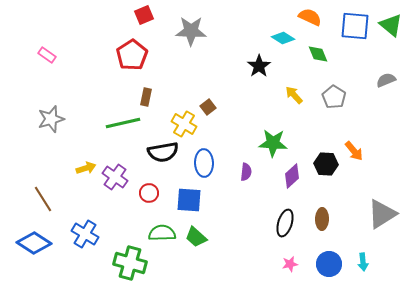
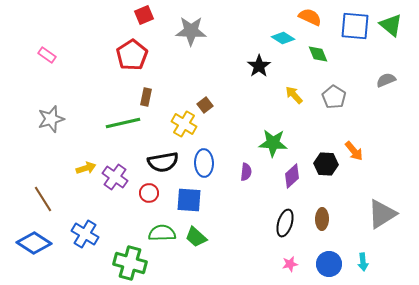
brown square at (208, 107): moved 3 px left, 2 px up
black semicircle at (163, 152): moved 10 px down
